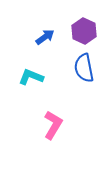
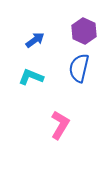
blue arrow: moved 10 px left, 3 px down
blue semicircle: moved 5 px left; rotated 24 degrees clockwise
pink L-shape: moved 7 px right
